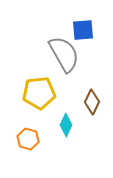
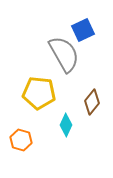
blue square: rotated 20 degrees counterclockwise
yellow pentagon: rotated 12 degrees clockwise
brown diamond: rotated 15 degrees clockwise
orange hexagon: moved 7 px left, 1 px down
